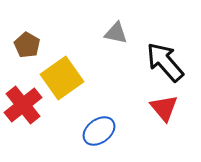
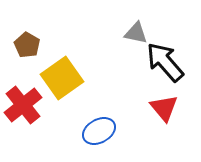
gray triangle: moved 20 px right
blue ellipse: rotated 8 degrees clockwise
